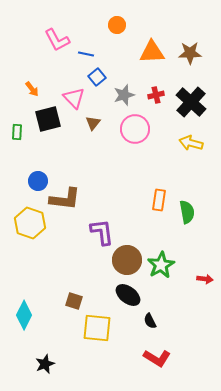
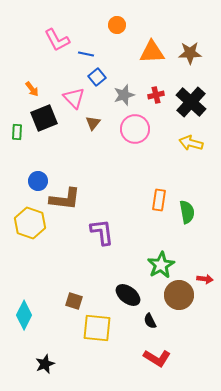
black square: moved 4 px left, 1 px up; rotated 8 degrees counterclockwise
brown circle: moved 52 px right, 35 px down
